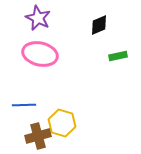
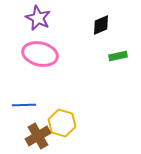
black diamond: moved 2 px right
brown cross: rotated 15 degrees counterclockwise
